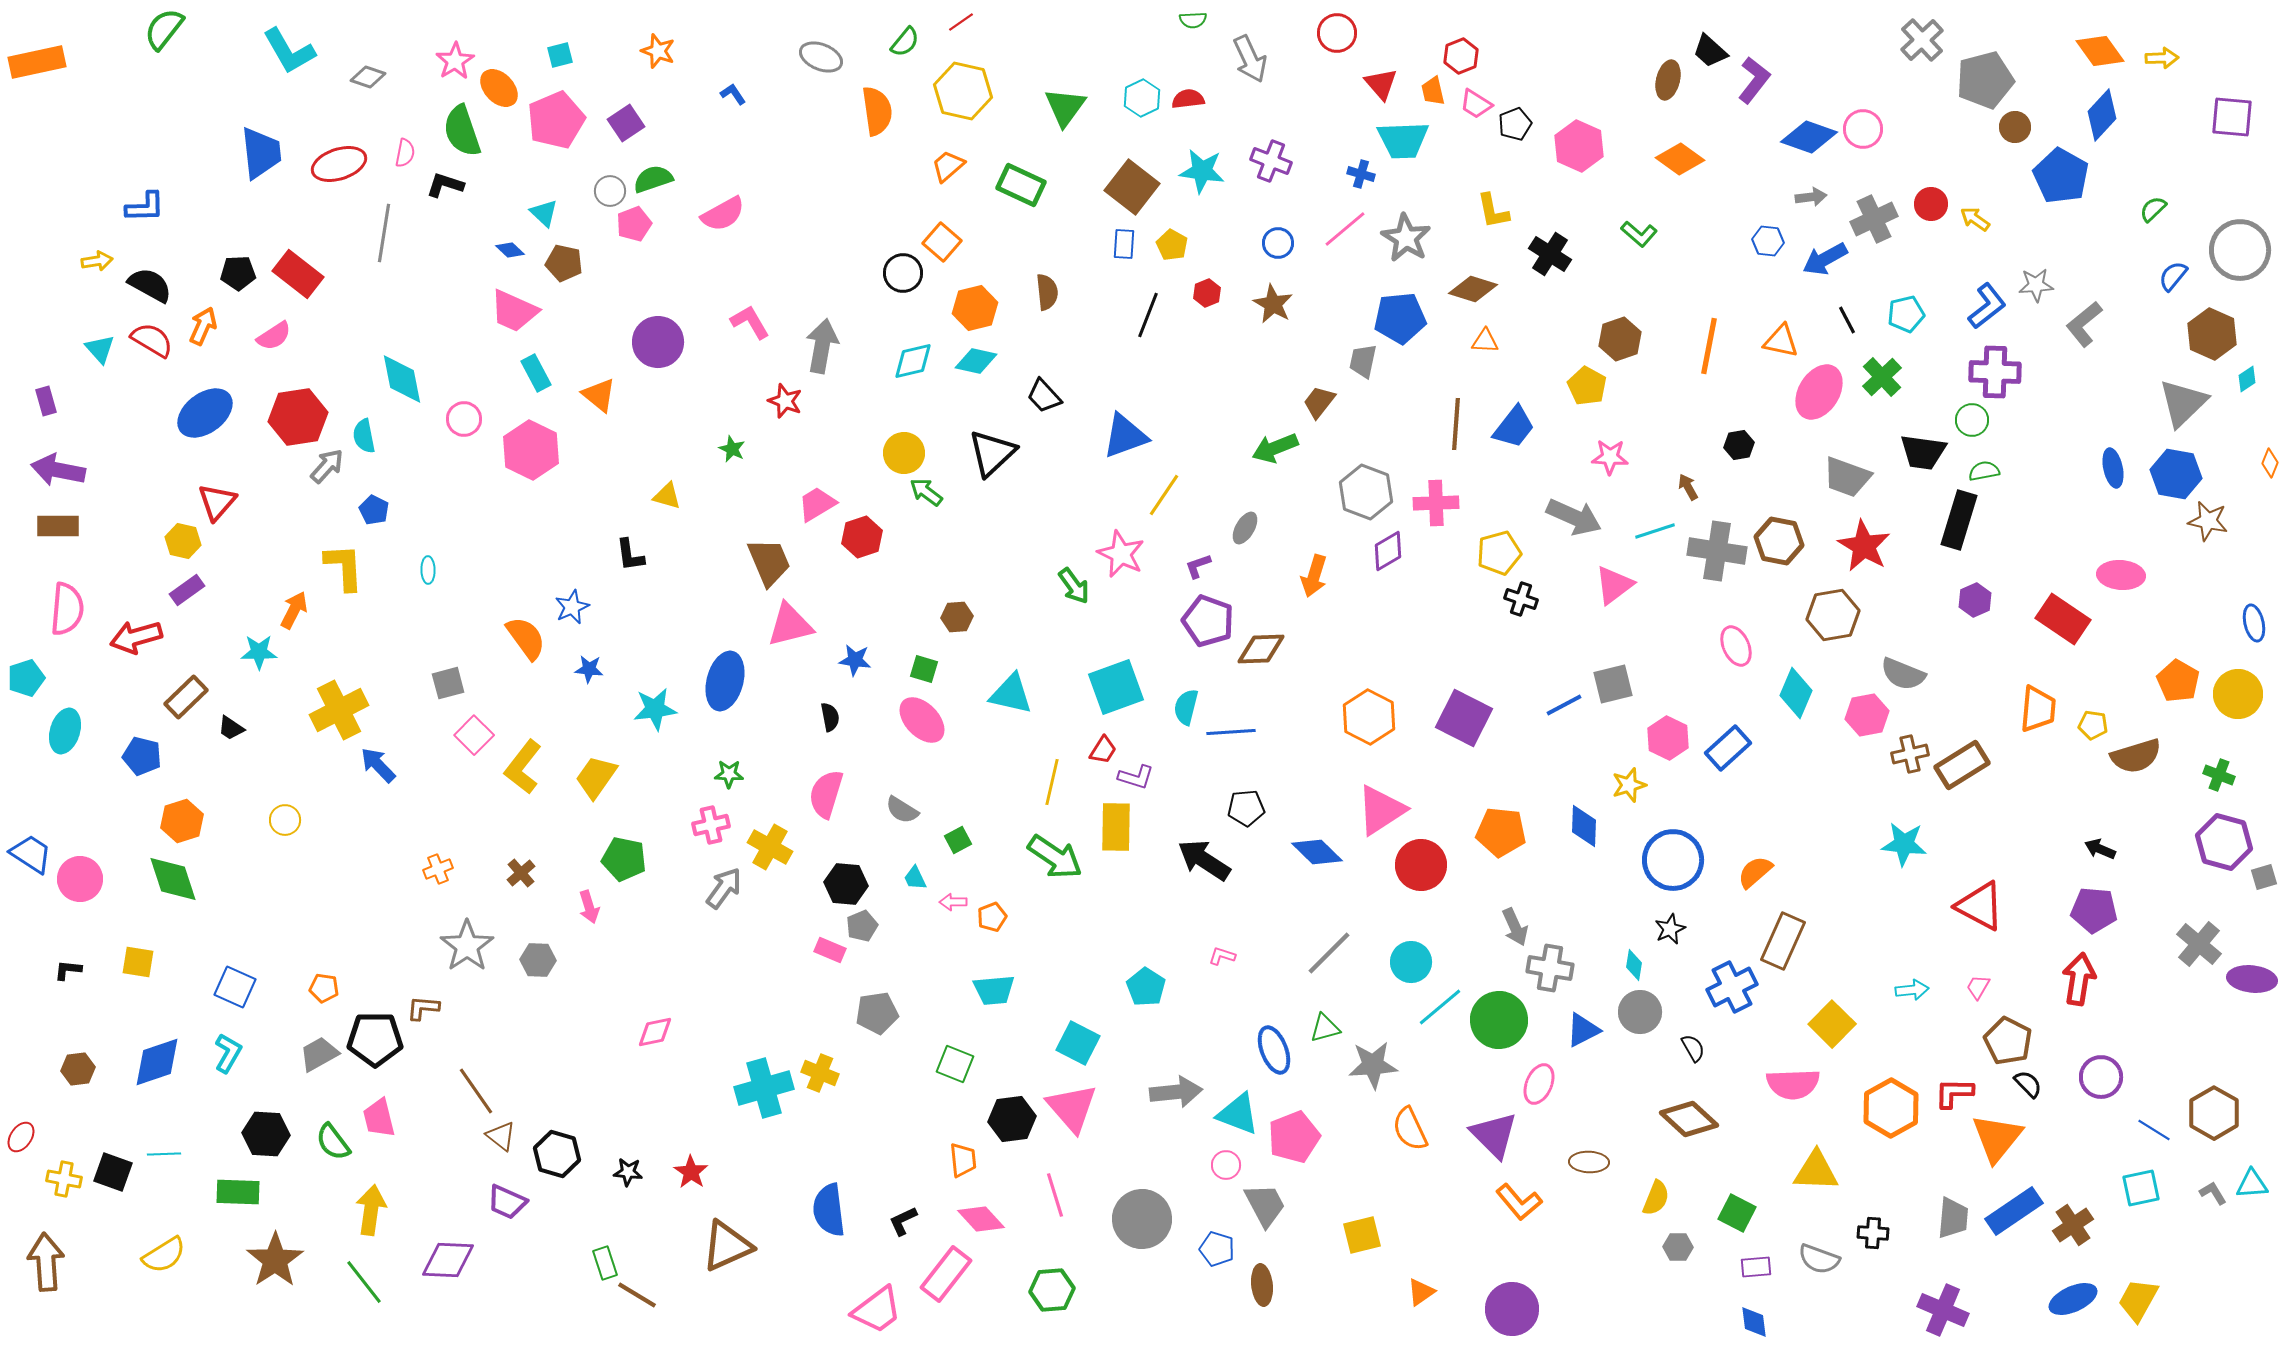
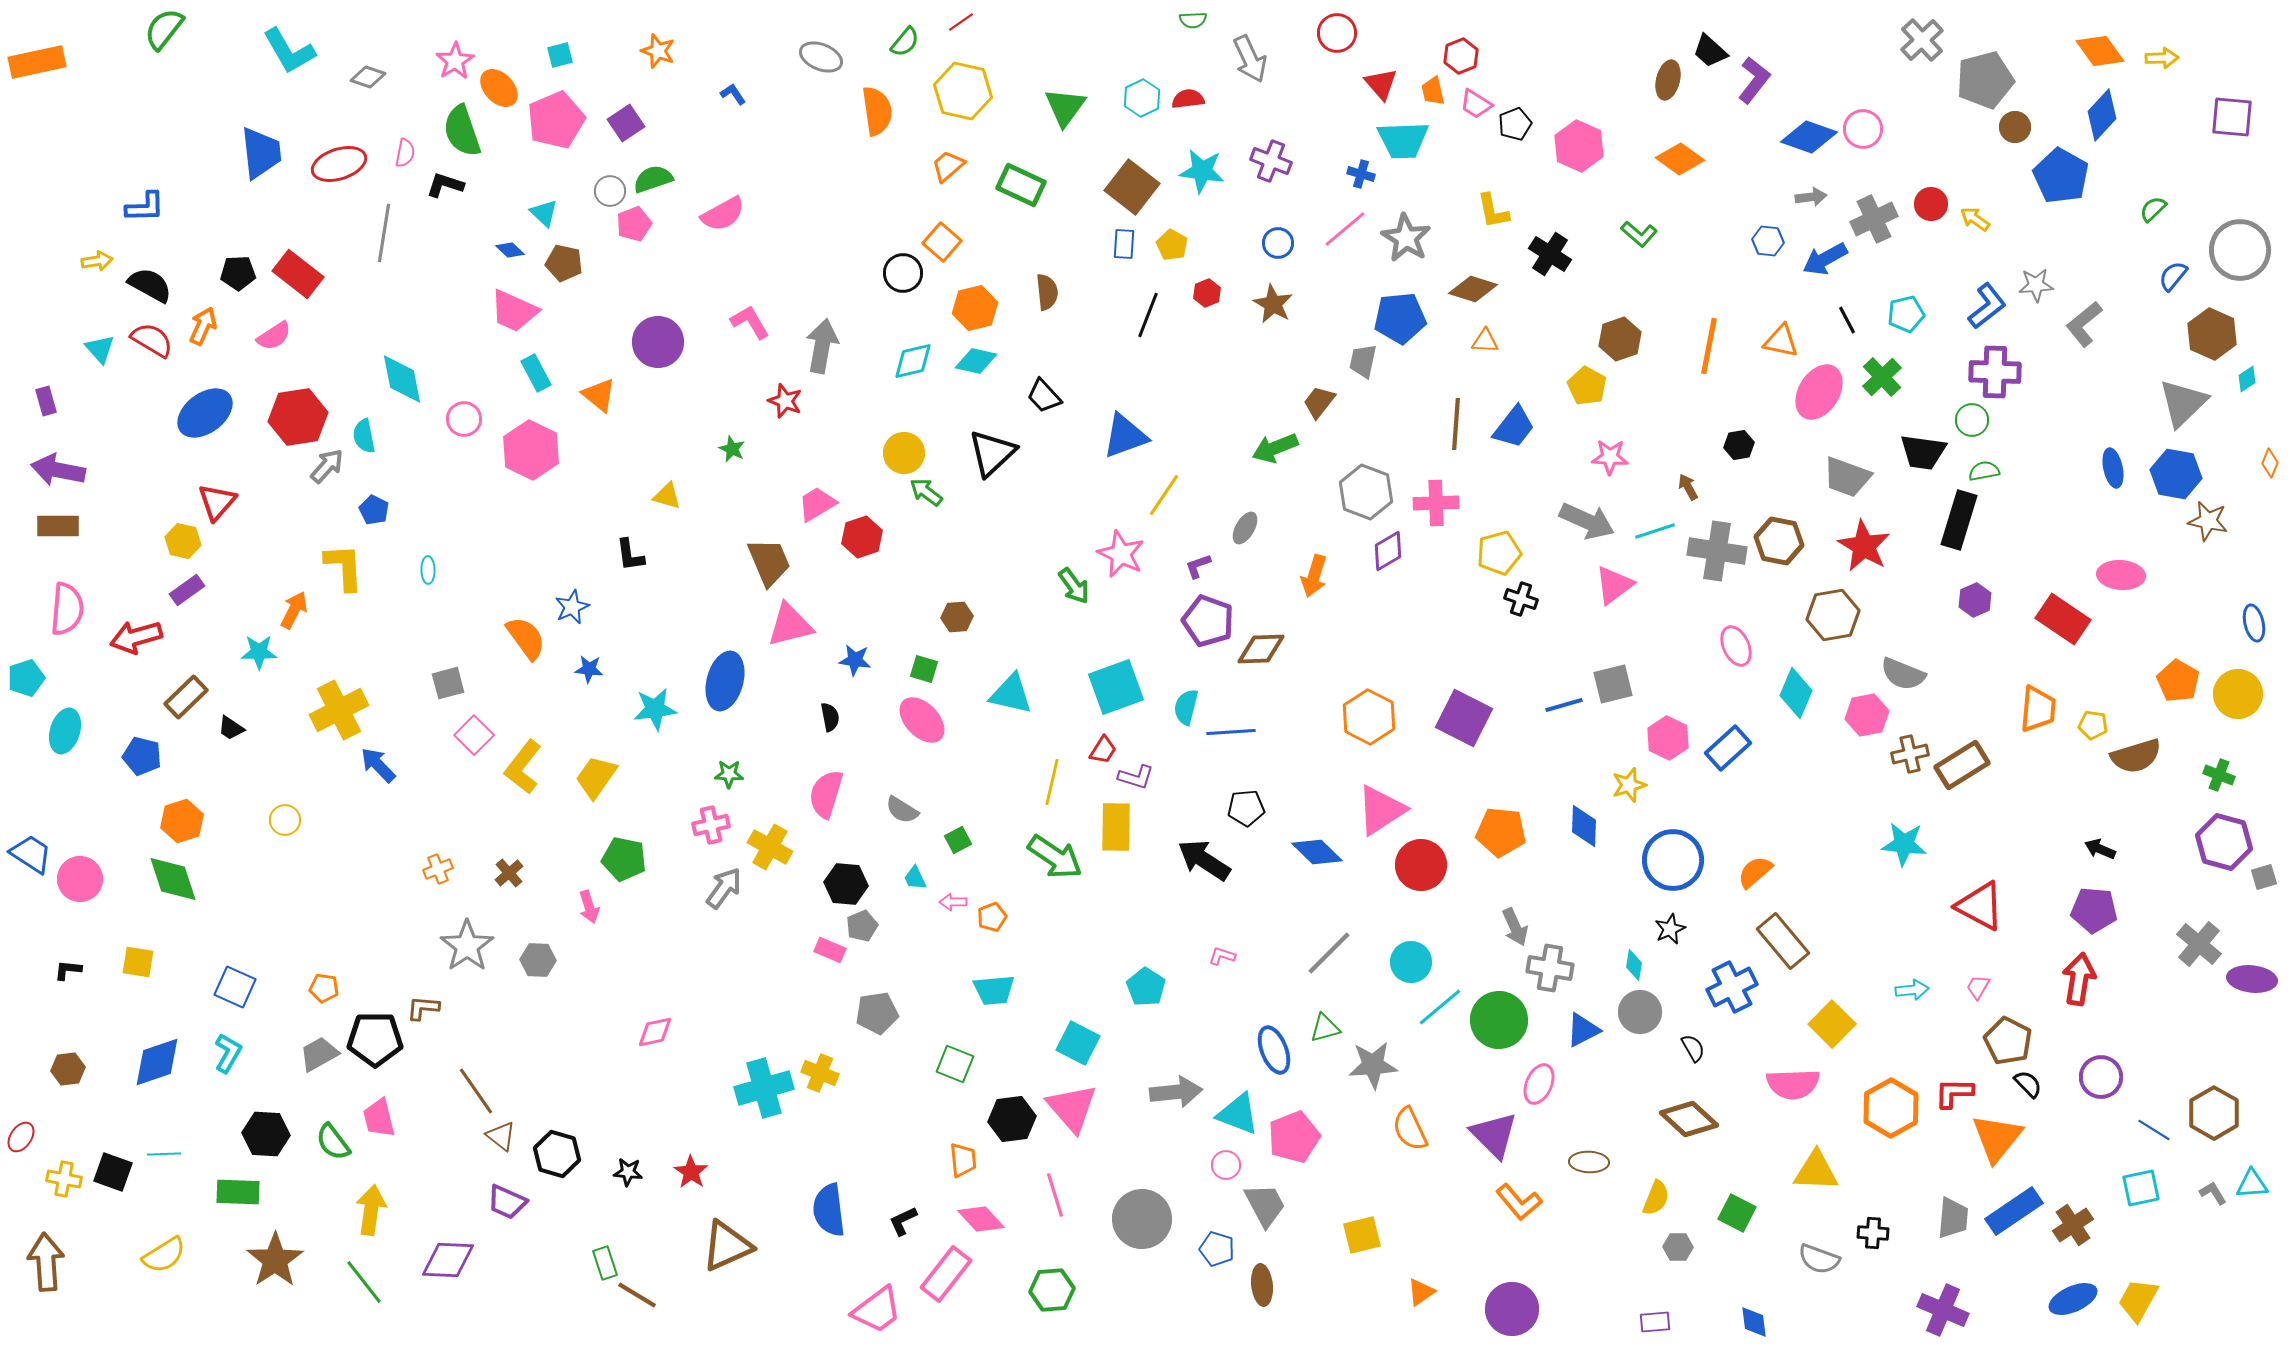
gray arrow at (1574, 517): moved 13 px right, 4 px down
blue line at (1564, 705): rotated 12 degrees clockwise
brown cross at (521, 873): moved 12 px left
brown rectangle at (1783, 941): rotated 64 degrees counterclockwise
brown hexagon at (78, 1069): moved 10 px left
purple rectangle at (1756, 1267): moved 101 px left, 55 px down
